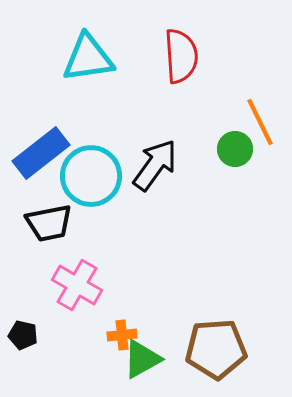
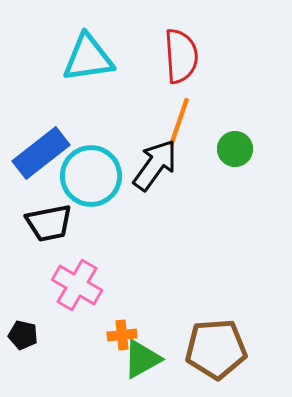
orange line: moved 81 px left; rotated 45 degrees clockwise
